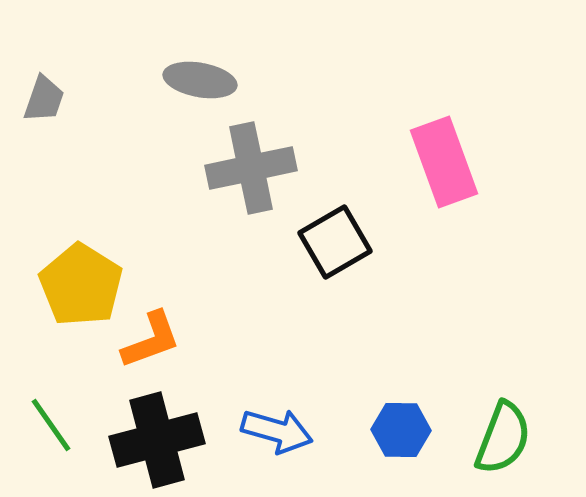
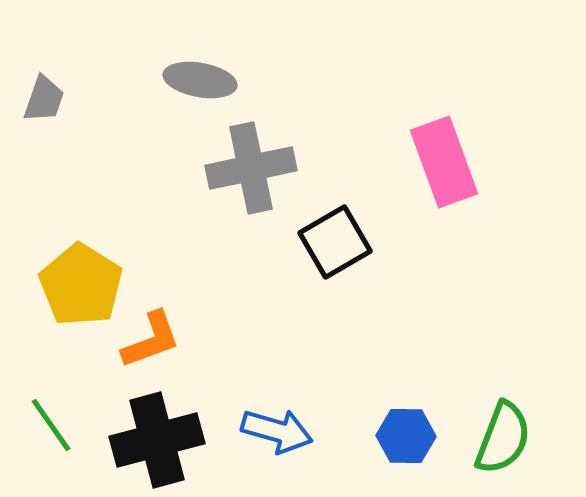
blue hexagon: moved 5 px right, 6 px down
